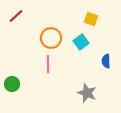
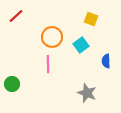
orange circle: moved 1 px right, 1 px up
cyan square: moved 3 px down
